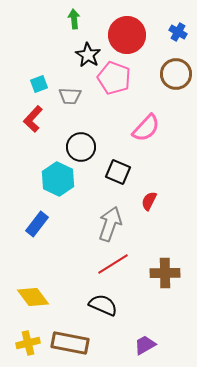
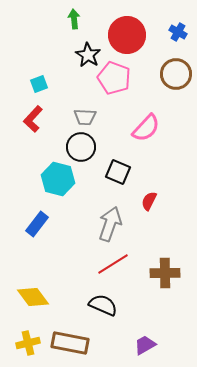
gray trapezoid: moved 15 px right, 21 px down
cyan hexagon: rotated 12 degrees counterclockwise
